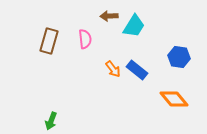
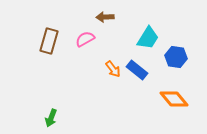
brown arrow: moved 4 px left, 1 px down
cyan trapezoid: moved 14 px right, 12 px down
pink semicircle: rotated 114 degrees counterclockwise
blue hexagon: moved 3 px left
green arrow: moved 3 px up
